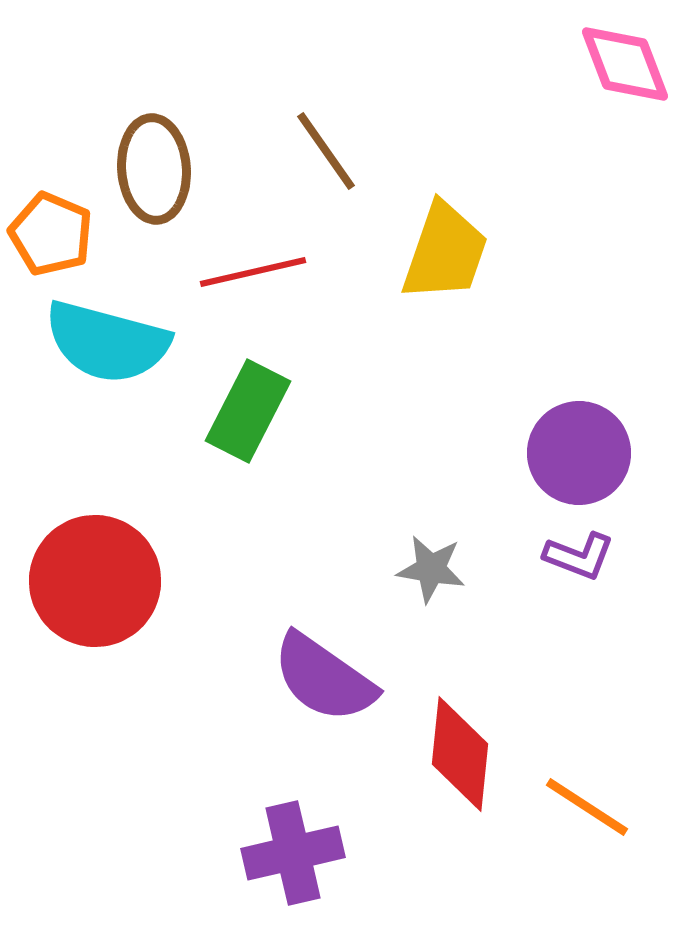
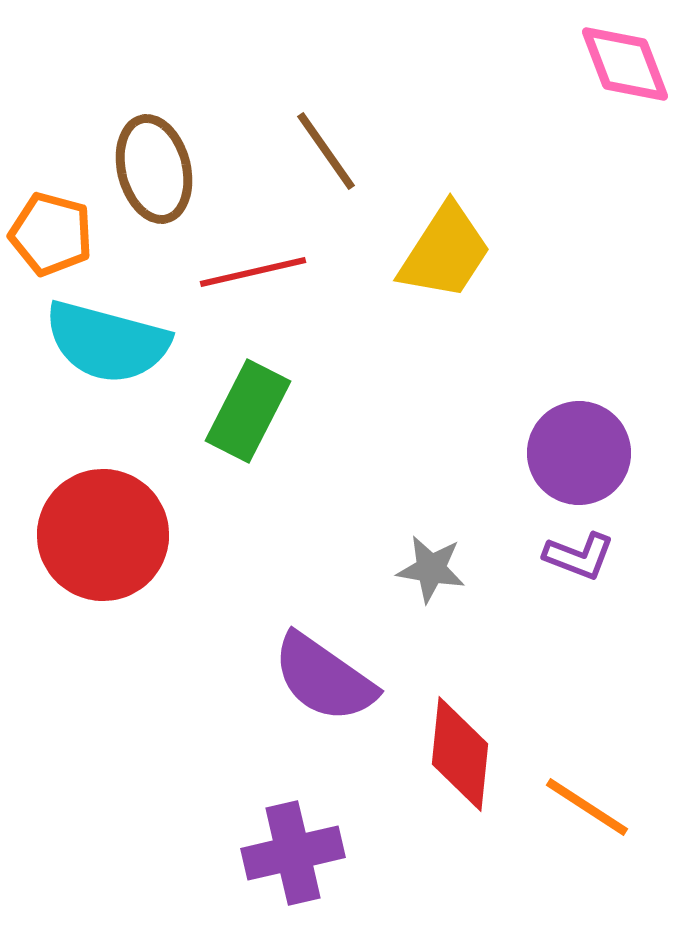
brown ellipse: rotated 10 degrees counterclockwise
orange pentagon: rotated 8 degrees counterclockwise
yellow trapezoid: rotated 14 degrees clockwise
red circle: moved 8 px right, 46 px up
